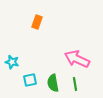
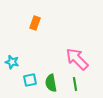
orange rectangle: moved 2 px left, 1 px down
pink arrow: rotated 20 degrees clockwise
green semicircle: moved 2 px left
